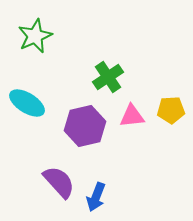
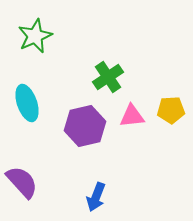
cyan ellipse: rotated 39 degrees clockwise
purple semicircle: moved 37 px left
